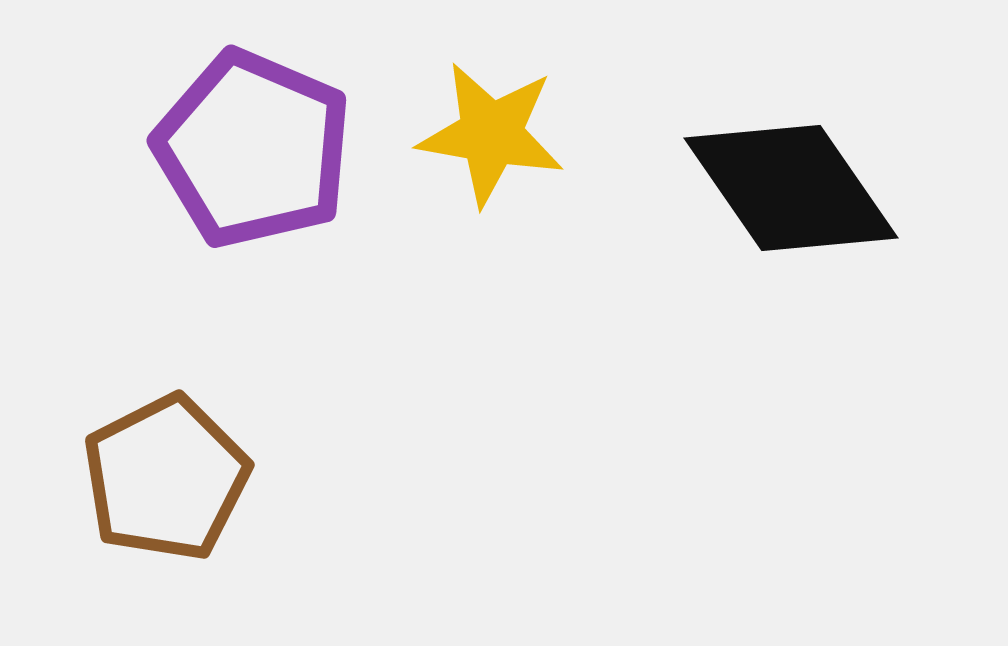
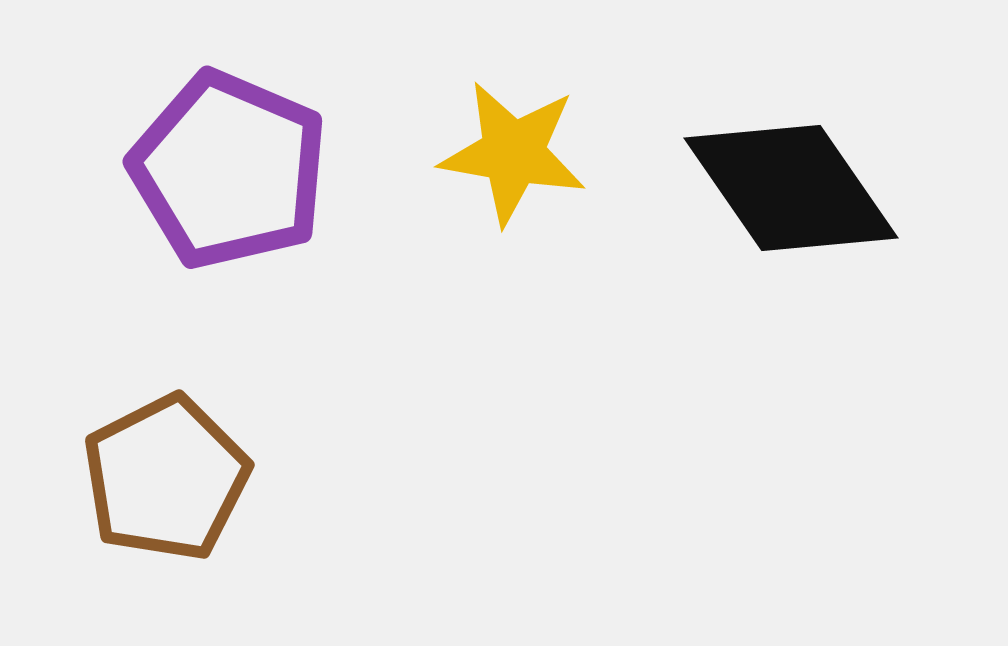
yellow star: moved 22 px right, 19 px down
purple pentagon: moved 24 px left, 21 px down
